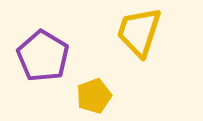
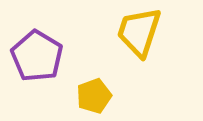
purple pentagon: moved 6 px left
